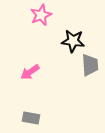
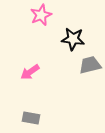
black star: moved 2 px up
gray trapezoid: rotated 100 degrees counterclockwise
